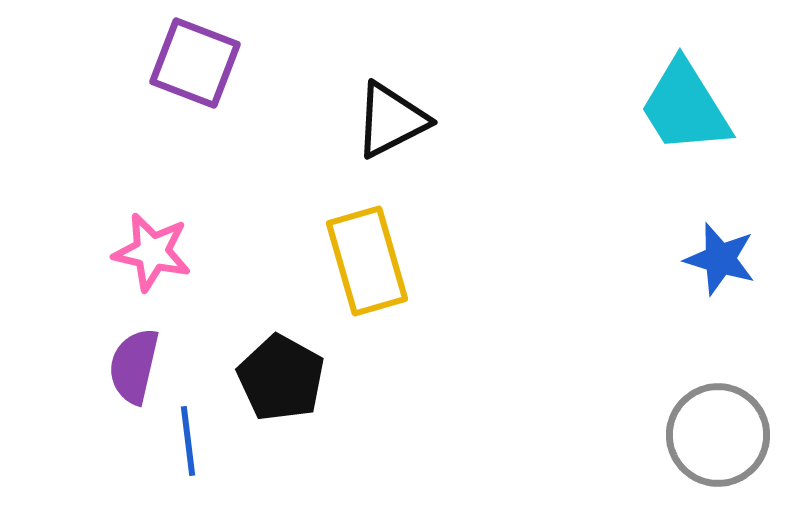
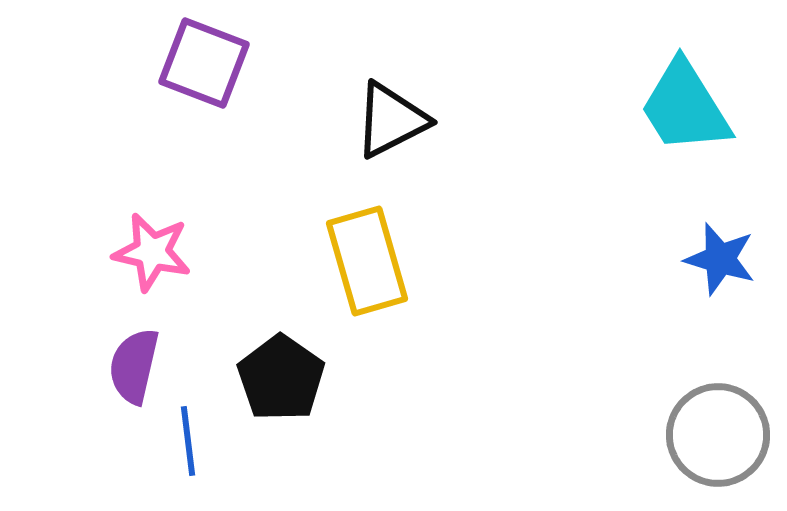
purple square: moved 9 px right
black pentagon: rotated 6 degrees clockwise
